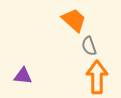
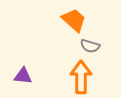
gray semicircle: moved 1 px right; rotated 54 degrees counterclockwise
orange arrow: moved 16 px left
